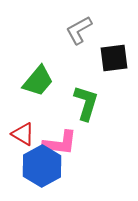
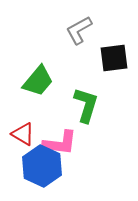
green L-shape: moved 2 px down
blue hexagon: rotated 6 degrees counterclockwise
